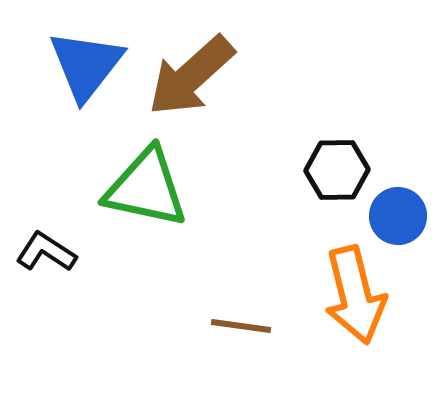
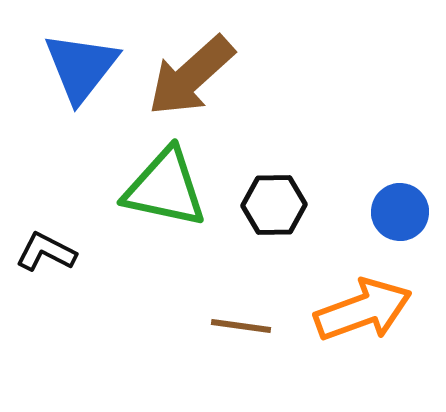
blue triangle: moved 5 px left, 2 px down
black hexagon: moved 63 px left, 35 px down
green triangle: moved 19 px right
blue circle: moved 2 px right, 4 px up
black L-shape: rotated 6 degrees counterclockwise
orange arrow: moved 8 px right, 15 px down; rotated 96 degrees counterclockwise
